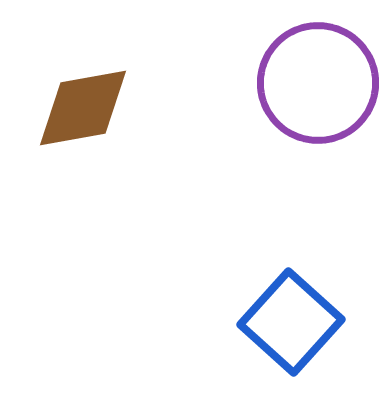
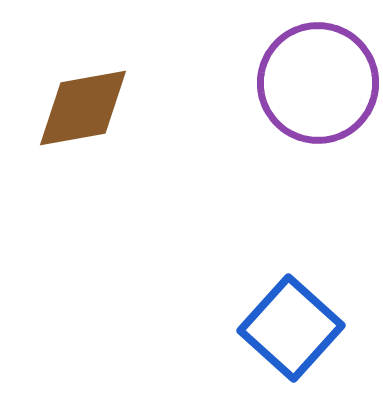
blue square: moved 6 px down
